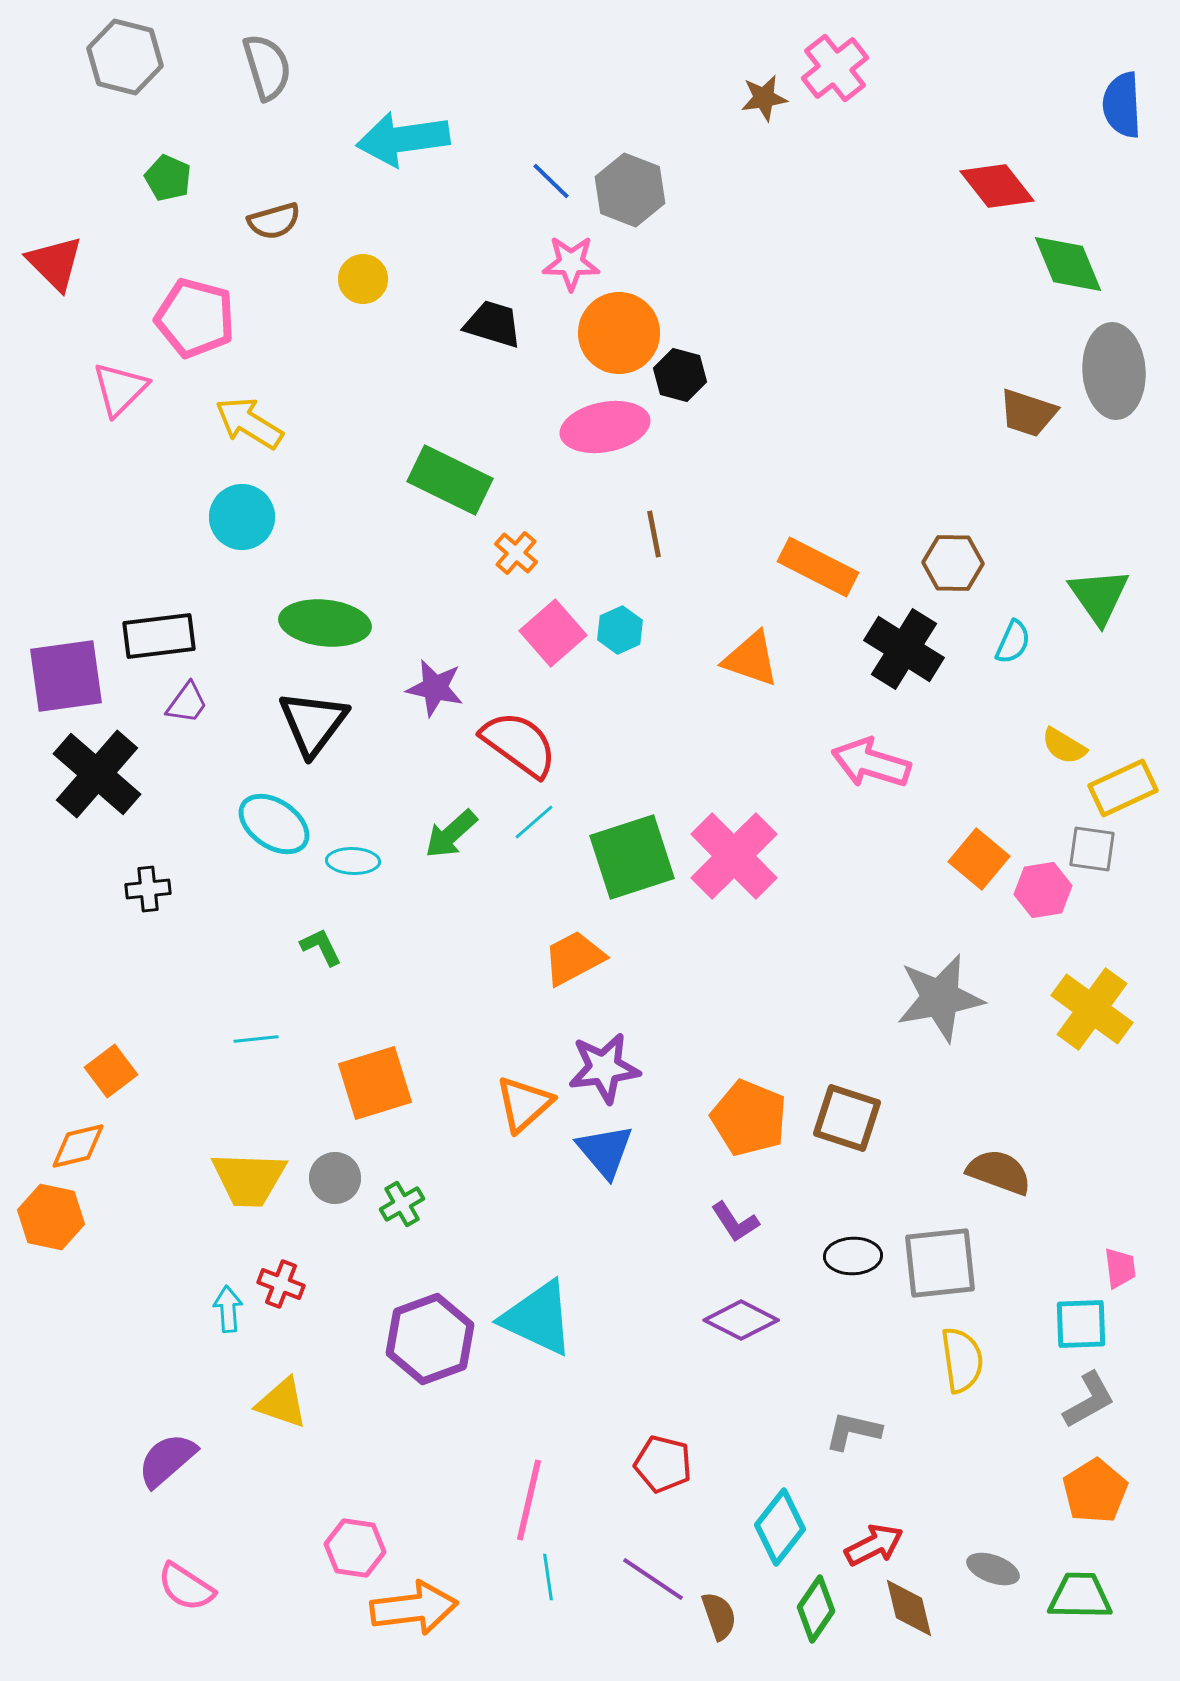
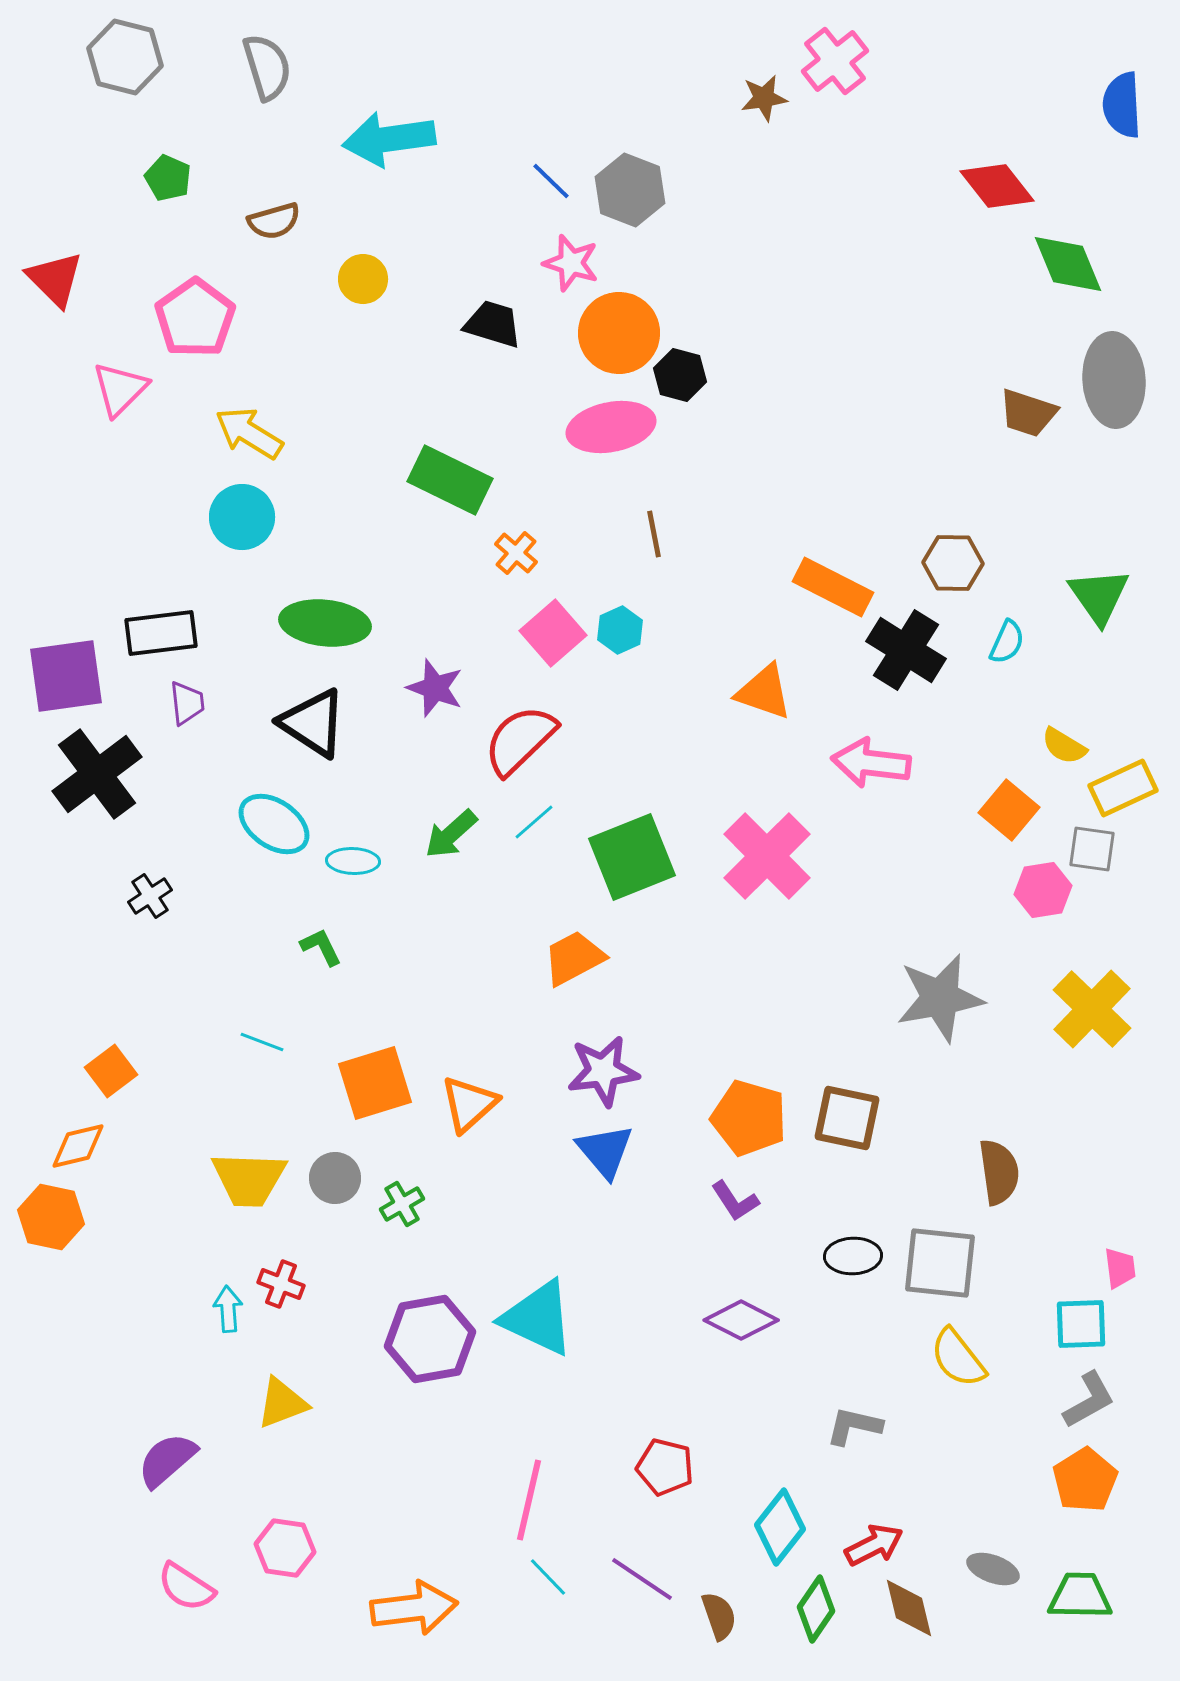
pink cross at (835, 68): moved 7 px up
cyan arrow at (403, 139): moved 14 px left
red triangle at (55, 263): moved 16 px down
pink star at (571, 263): rotated 16 degrees clockwise
pink pentagon at (195, 318): rotated 22 degrees clockwise
gray ellipse at (1114, 371): moved 9 px down
yellow arrow at (249, 423): moved 10 px down
pink ellipse at (605, 427): moved 6 px right
orange rectangle at (818, 567): moved 15 px right, 20 px down
black rectangle at (159, 636): moved 2 px right, 3 px up
cyan semicircle at (1013, 642): moved 6 px left
black cross at (904, 649): moved 2 px right, 1 px down
orange triangle at (751, 659): moved 13 px right, 33 px down
purple star at (435, 688): rotated 8 degrees clockwise
purple trapezoid at (187, 703): rotated 42 degrees counterclockwise
black triangle at (313, 723): rotated 34 degrees counterclockwise
red semicircle at (519, 744): moved 1 px right, 4 px up; rotated 80 degrees counterclockwise
pink arrow at (871, 763): rotated 10 degrees counterclockwise
black cross at (97, 774): rotated 12 degrees clockwise
pink cross at (734, 856): moved 33 px right
green square at (632, 857): rotated 4 degrees counterclockwise
orange square at (979, 859): moved 30 px right, 49 px up
black cross at (148, 889): moved 2 px right, 7 px down; rotated 27 degrees counterclockwise
yellow cross at (1092, 1009): rotated 8 degrees clockwise
cyan line at (256, 1039): moved 6 px right, 3 px down; rotated 27 degrees clockwise
purple star at (604, 1068): moved 1 px left, 3 px down
orange triangle at (524, 1104): moved 55 px left
orange pentagon at (749, 1118): rotated 6 degrees counterclockwise
brown square at (847, 1118): rotated 6 degrees counterclockwise
brown semicircle at (999, 1172): rotated 62 degrees clockwise
purple L-shape at (735, 1222): moved 21 px up
gray square at (940, 1263): rotated 12 degrees clockwise
purple hexagon at (430, 1339): rotated 10 degrees clockwise
yellow semicircle at (962, 1360): moved 4 px left, 2 px up; rotated 150 degrees clockwise
yellow triangle at (282, 1403): rotated 40 degrees counterclockwise
gray L-shape at (853, 1431): moved 1 px right, 5 px up
red pentagon at (663, 1464): moved 2 px right, 3 px down
orange pentagon at (1095, 1491): moved 10 px left, 11 px up
pink hexagon at (355, 1548): moved 70 px left
cyan line at (548, 1577): rotated 36 degrees counterclockwise
purple line at (653, 1579): moved 11 px left
